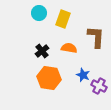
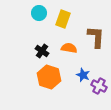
black cross: rotated 16 degrees counterclockwise
orange hexagon: moved 1 px up; rotated 10 degrees clockwise
